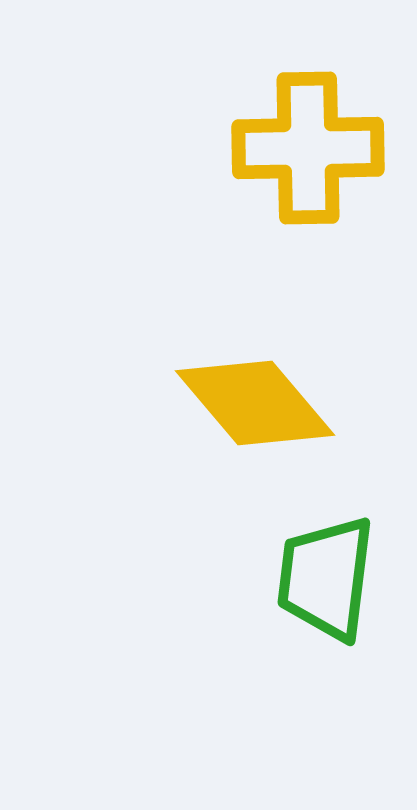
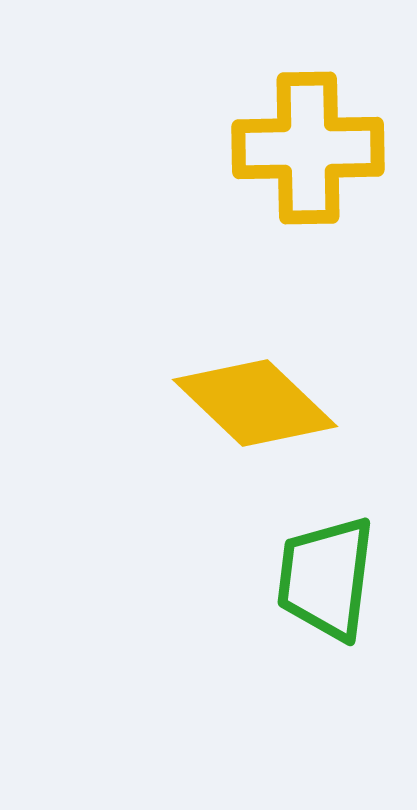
yellow diamond: rotated 6 degrees counterclockwise
